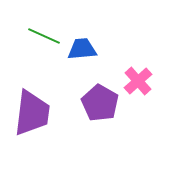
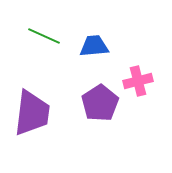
blue trapezoid: moved 12 px right, 3 px up
pink cross: rotated 28 degrees clockwise
purple pentagon: rotated 9 degrees clockwise
